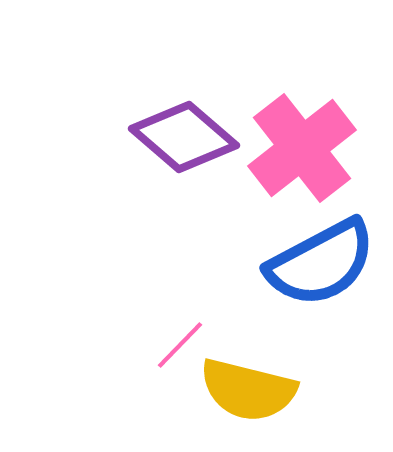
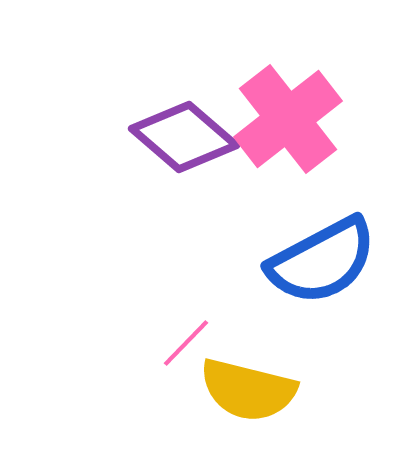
pink cross: moved 14 px left, 29 px up
blue semicircle: moved 1 px right, 2 px up
pink line: moved 6 px right, 2 px up
